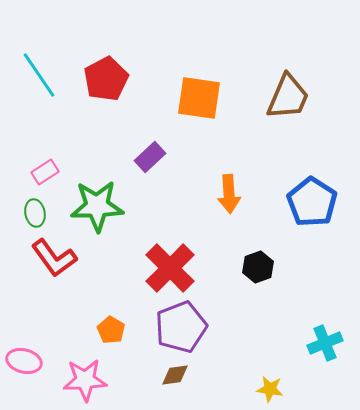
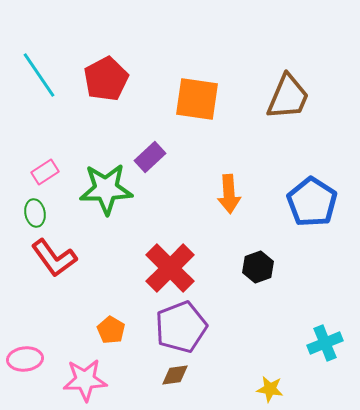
orange square: moved 2 px left, 1 px down
green star: moved 9 px right, 17 px up
pink ellipse: moved 1 px right, 2 px up; rotated 20 degrees counterclockwise
